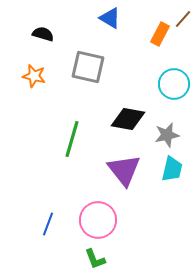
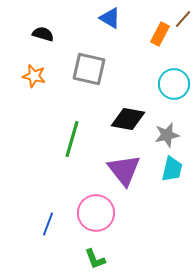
gray square: moved 1 px right, 2 px down
pink circle: moved 2 px left, 7 px up
